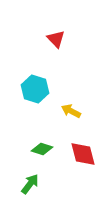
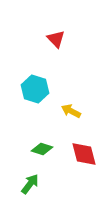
red diamond: moved 1 px right
